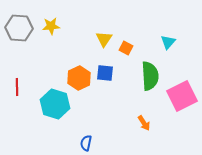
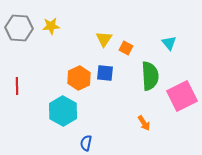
cyan triangle: moved 1 px right, 1 px down; rotated 21 degrees counterclockwise
red line: moved 1 px up
cyan hexagon: moved 8 px right, 7 px down; rotated 12 degrees clockwise
